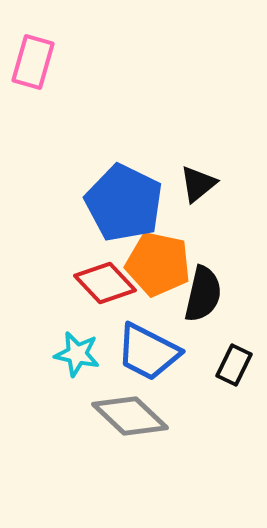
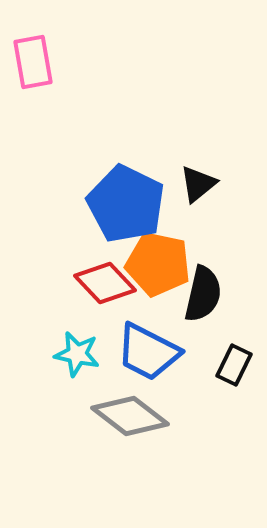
pink rectangle: rotated 26 degrees counterclockwise
blue pentagon: moved 2 px right, 1 px down
gray diamond: rotated 6 degrees counterclockwise
